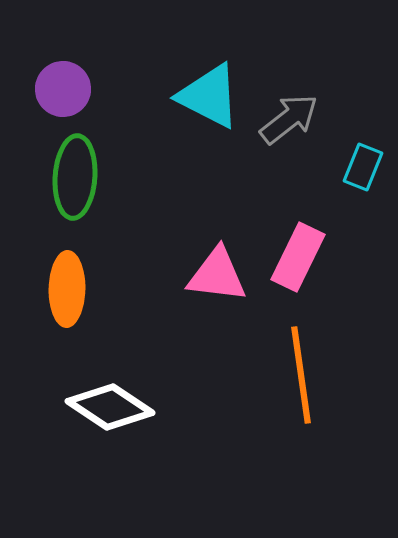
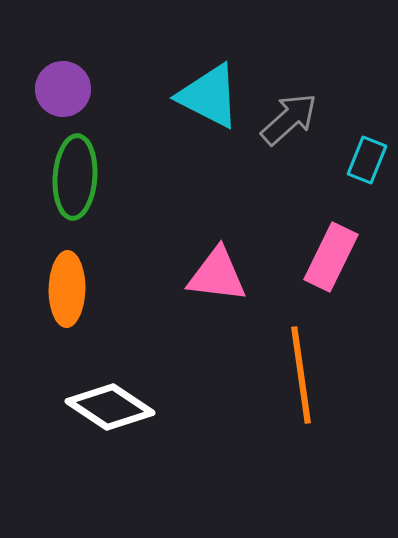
gray arrow: rotated 4 degrees counterclockwise
cyan rectangle: moved 4 px right, 7 px up
pink rectangle: moved 33 px right
